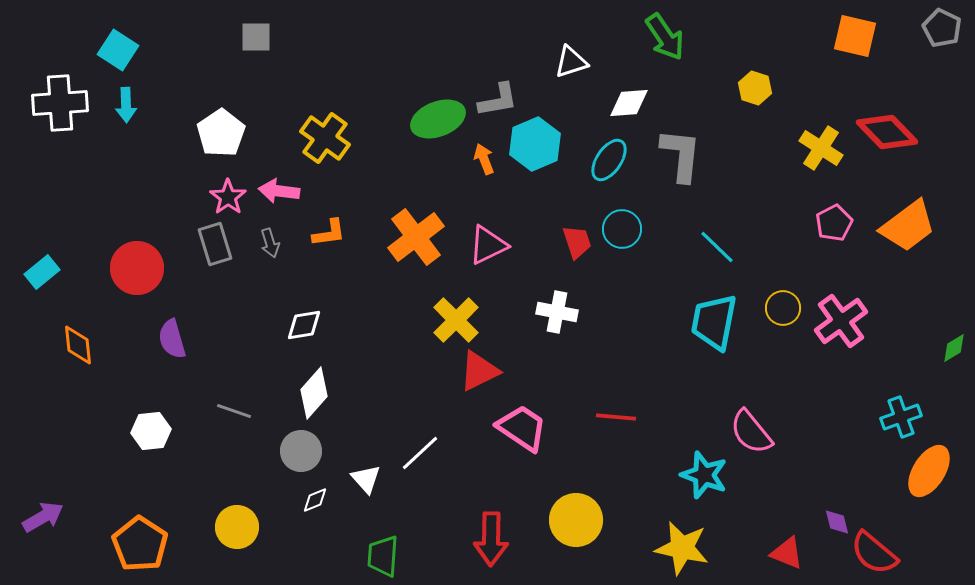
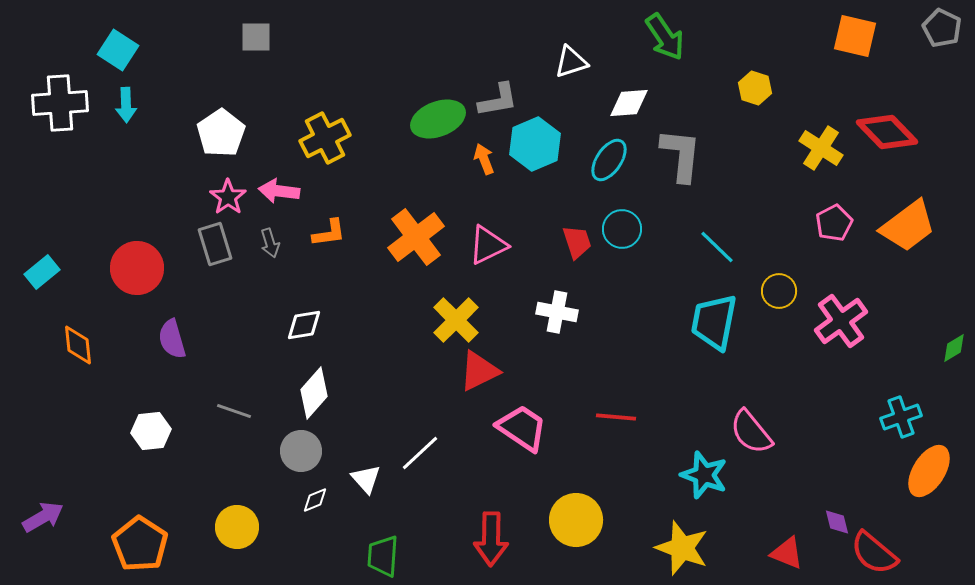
yellow cross at (325, 138): rotated 27 degrees clockwise
yellow circle at (783, 308): moved 4 px left, 17 px up
yellow star at (682, 548): rotated 8 degrees clockwise
